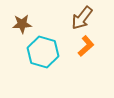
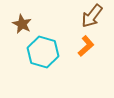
brown arrow: moved 10 px right, 2 px up
brown star: rotated 30 degrees clockwise
